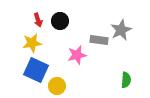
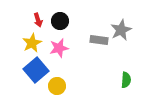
yellow star: rotated 18 degrees counterclockwise
pink star: moved 18 px left, 7 px up
blue square: rotated 25 degrees clockwise
